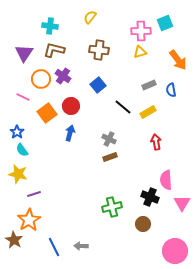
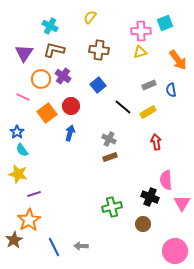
cyan cross: rotated 21 degrees clockwise
brown star: rotated 12 degrees clockwise
